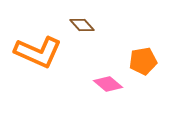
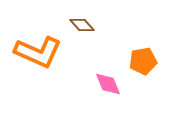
pink diamond: rotated 28 degrees clockwise
